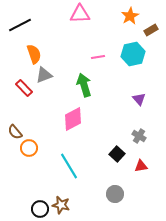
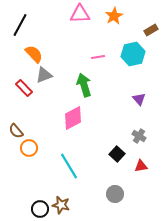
orange star: moved 16 px left
black line: rotated 35 degrees counterclockwise
orange semicircle: rotated 24 degrees counterclockwise
pink diamond: moved 1 px up
brown semicircle: moved 1 px right, 1 px up
